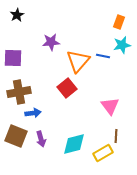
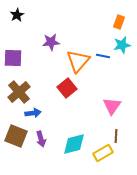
brown cross: rotated 30 degrees counterclockwise
pink triangle: moved 2 px right; rotated 12 degrees clockwise
